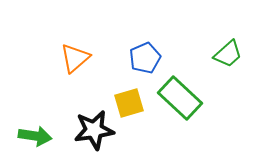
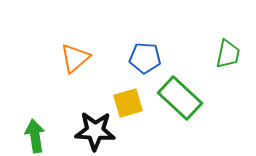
green trapezoid: rotated 36 degrees counterclockwise
blue pentagon: rotated 28 degrees clockwise
yellow square: moved 1 px left
black star: moved 1 px right, 1 px down; rotated 12 degrees clockwise
green arrow: rotated 108 degrees counterclockwise
